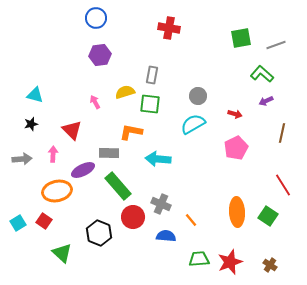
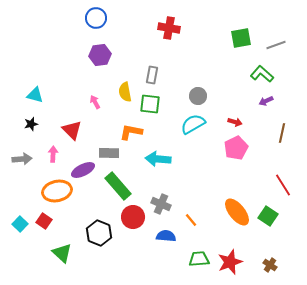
yellow semicircle at (125, 92): rotated 84 degrees counterclockwise
red arrow at (235, 114): moved 8 px down
orange ellipse at (237, 212): rotated 36 degrees counterclockwise
cyan square at (18, 223): moved 2 px right, 1 px down; rotated 14 degrees counterclockwise
